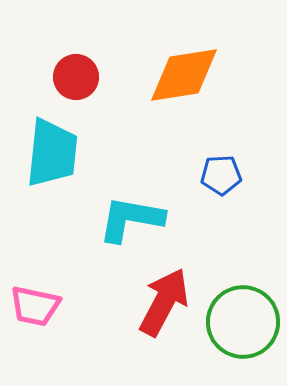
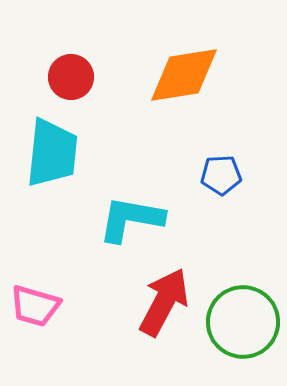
red circle: moved 5 px left
pink trapezoid: rotated 4 degrees clockwise
